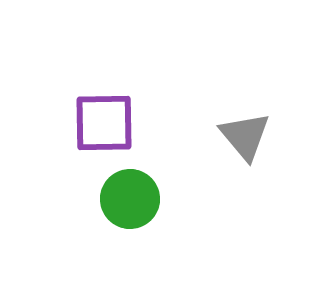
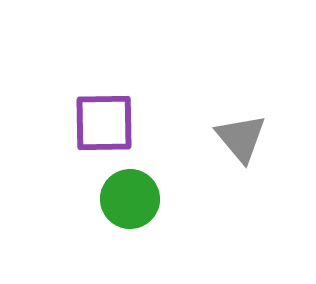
gray triangle: moved 4 px left, 2 px down
